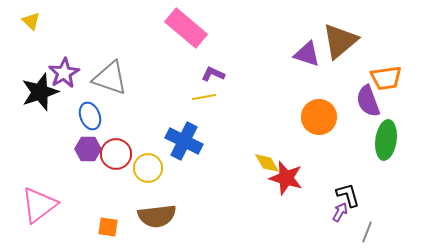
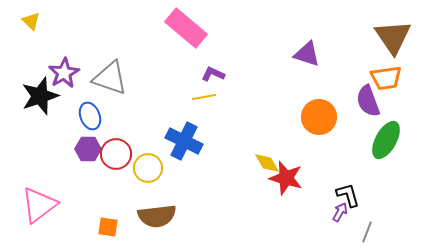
brown triangle: moved 53 px right, 4 px up; rotated 24 degrees counterclockwise
black star: moved 4 px down
green ellipse: rotated 21 degrees clockwise
